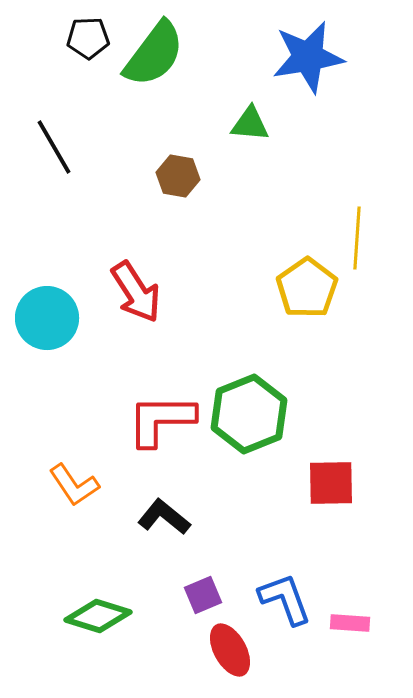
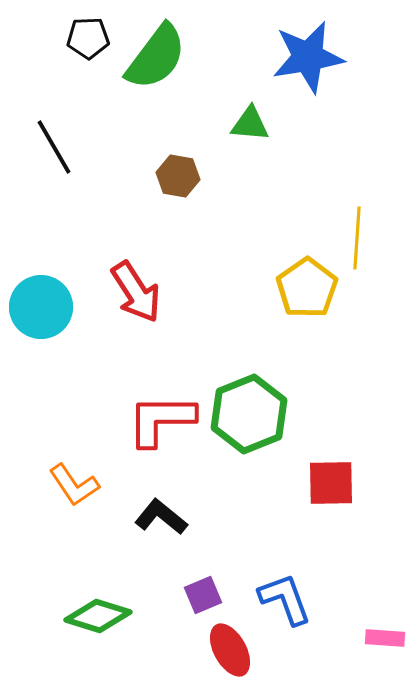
green semicircle: moved 2 px right, 3 px down
cyan circle: moved 6 px left, 11 px up
black L-shape: moved 3 px left
pink rectangle: moved 35 px right, 15 px down
